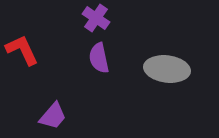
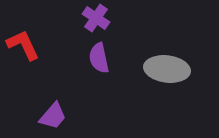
red L-shape: moved 1 px right, 5 px up
